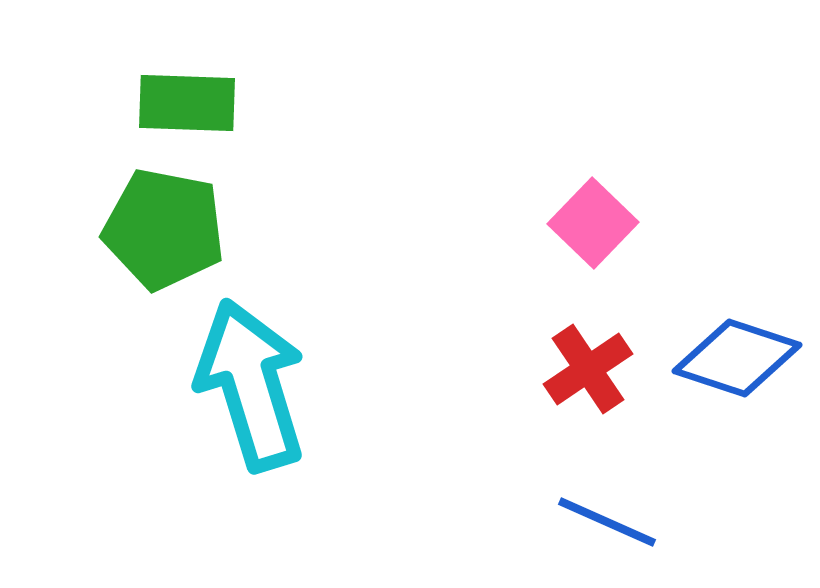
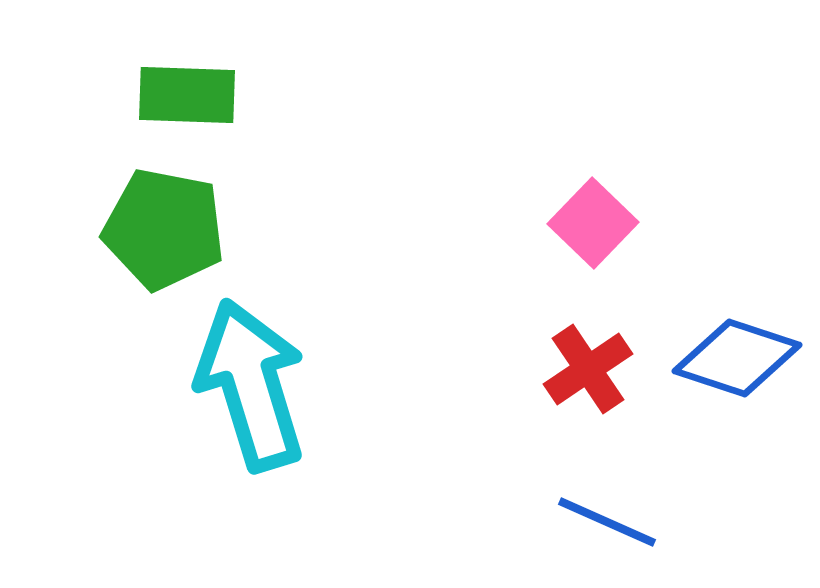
green rectangle: moved 8 px up
